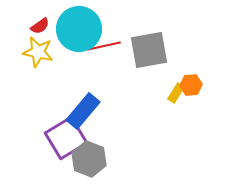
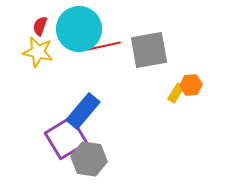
red semicircle: rotated 144 degrees clockwise
gray hexagon: rotated 12 degrees counterclockwise
